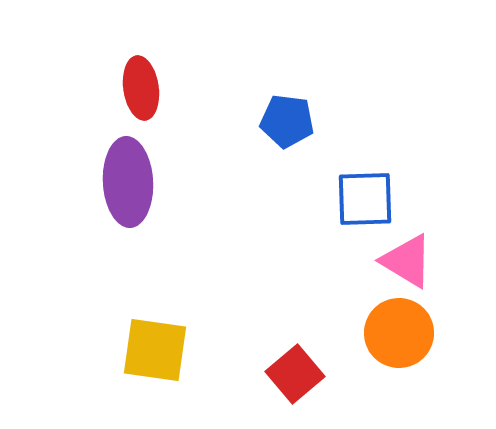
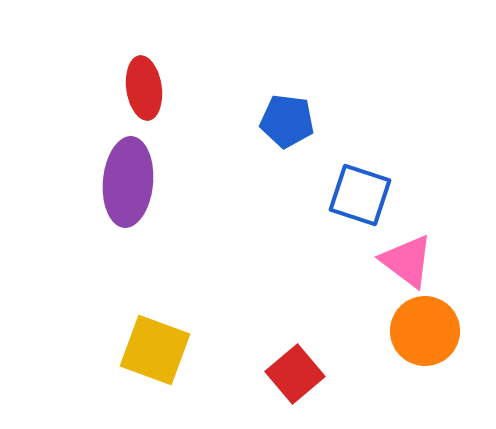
red ellipse: moved 3 px right
purple ellipse: rotated 8 degrees clockwise
blue square: moved 5 px left, 4 px up; rotated 20 degrees clockwise
pink triangle: rotated 6 degrees clockwise
orange circle: moved 26 px right, 2 px up
yellow square: rotated 12 degrees clockwise
